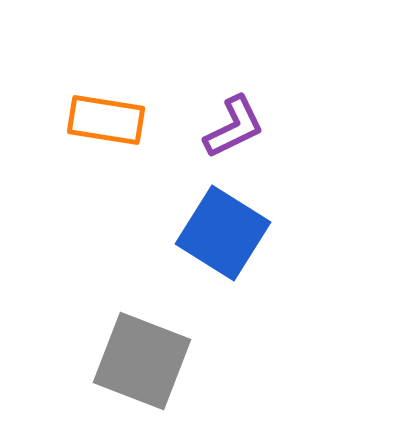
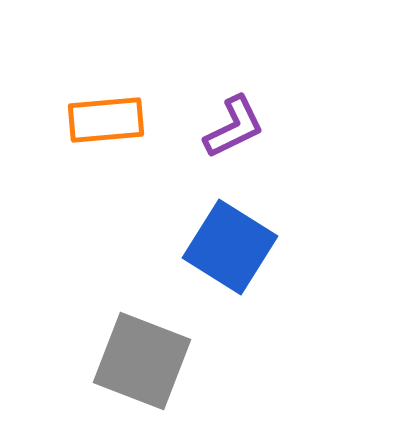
orange rectangle: rotated 14 degrees counterclockwise
blue square: moved 7 px right, 14 px down
